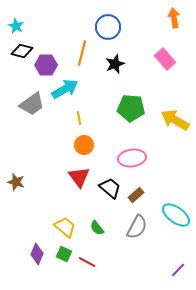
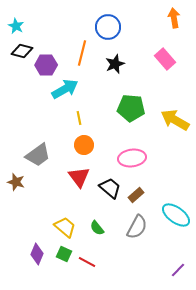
gray trapezoid: moved 6 px right, 51 px down
